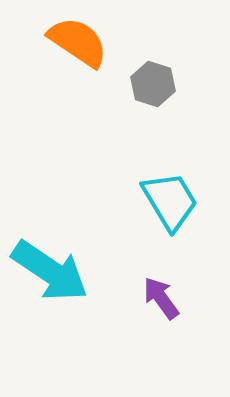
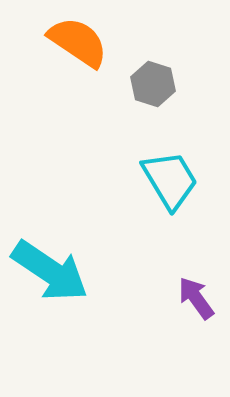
cyan trapezoid: moved 21 px up
purple arrow: moved 35 px right
